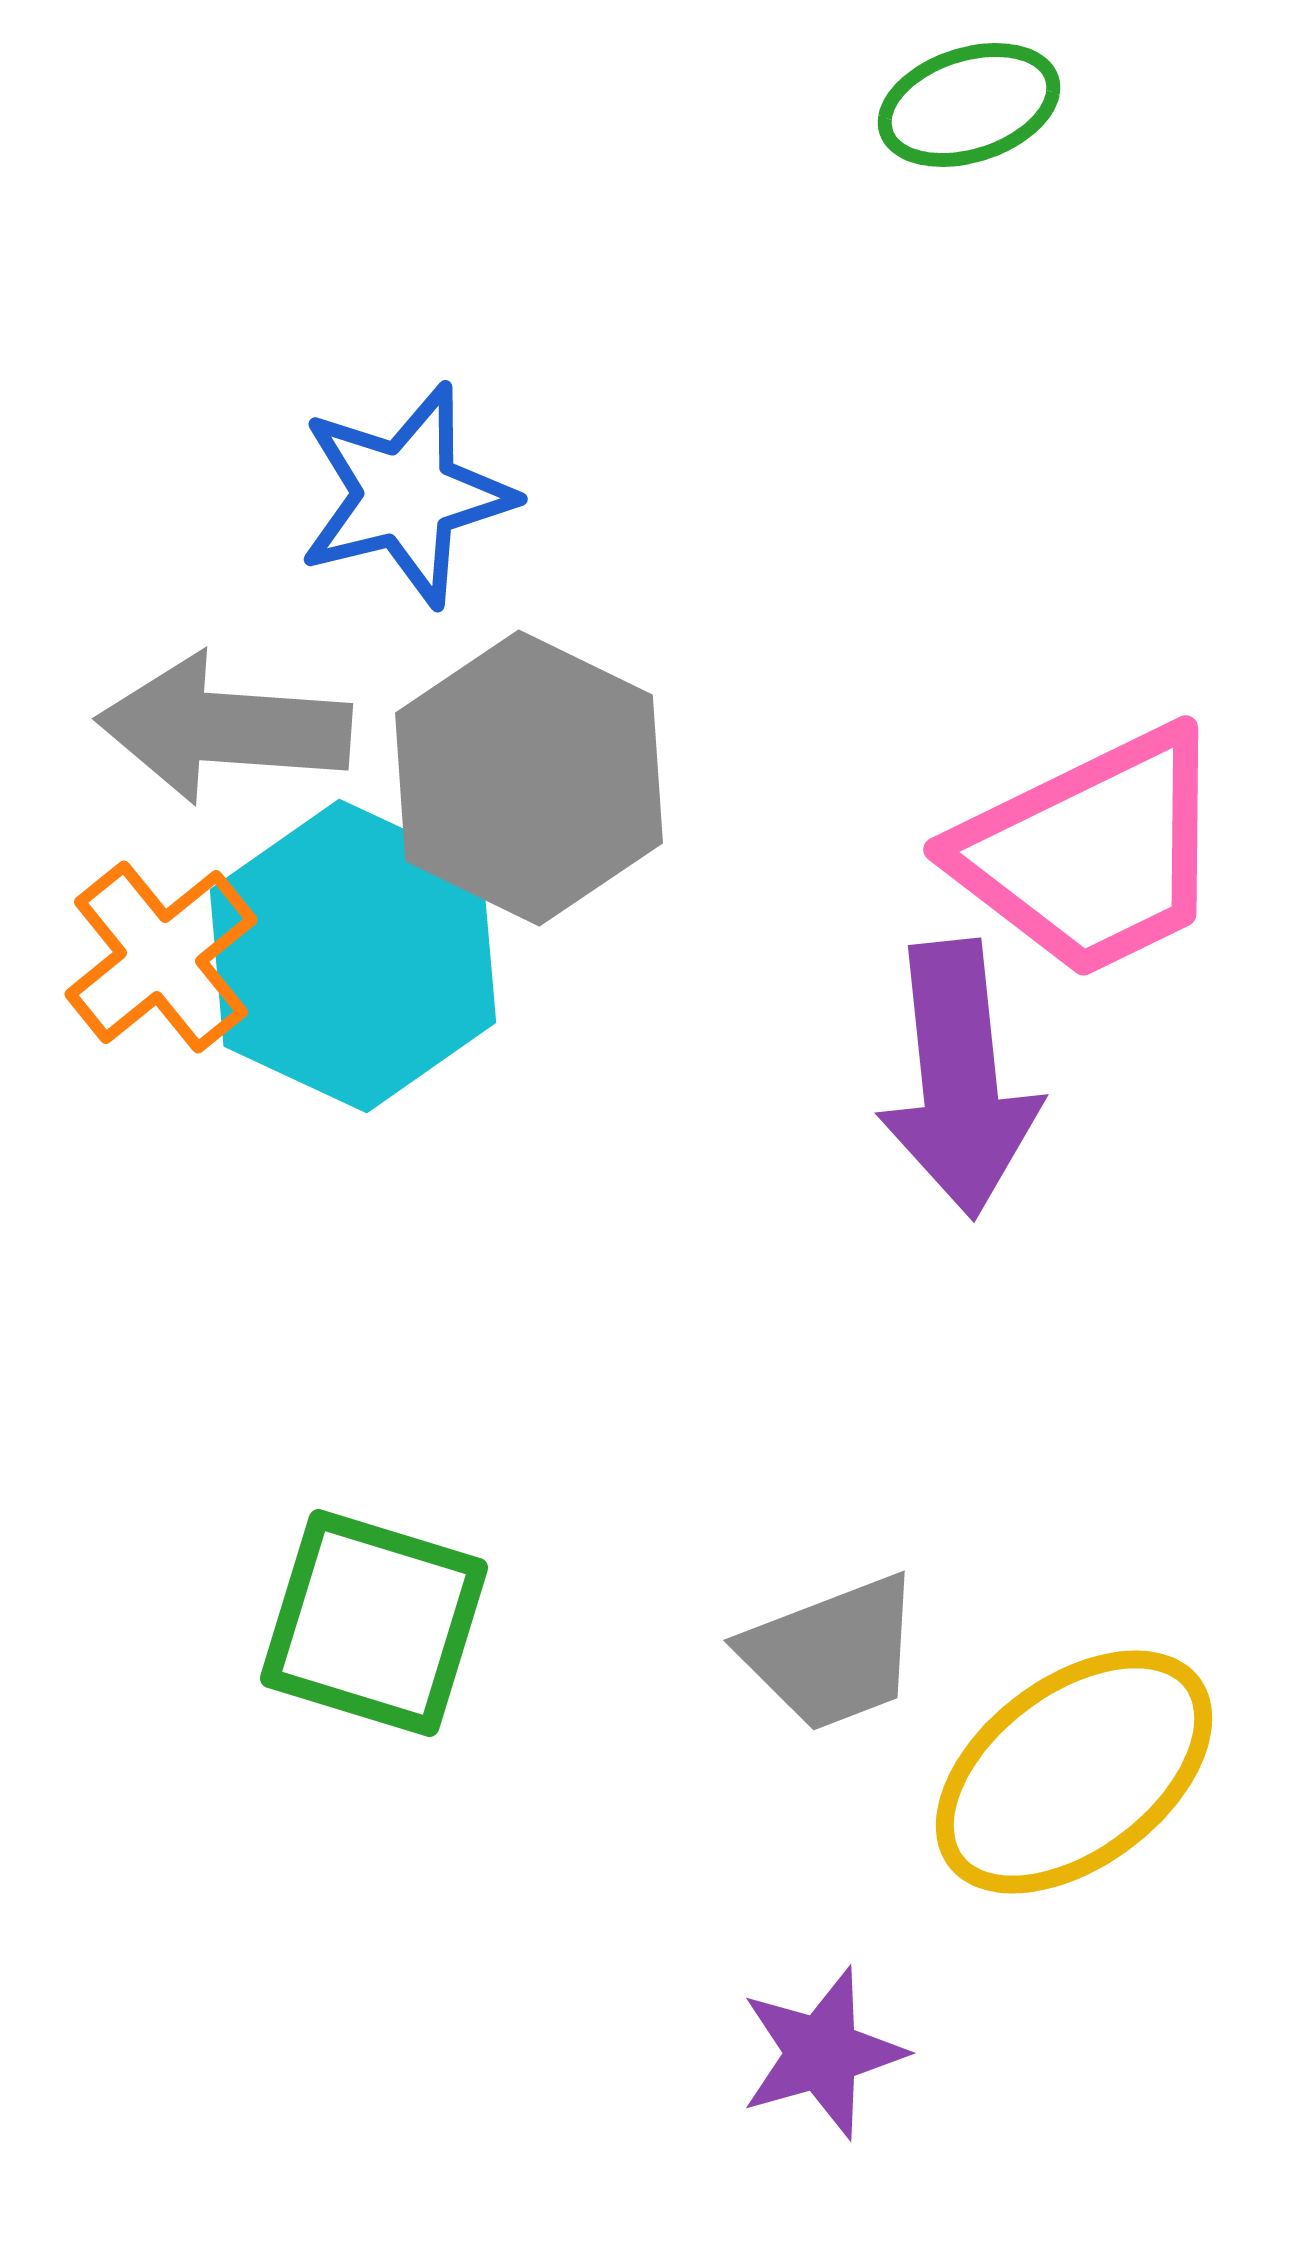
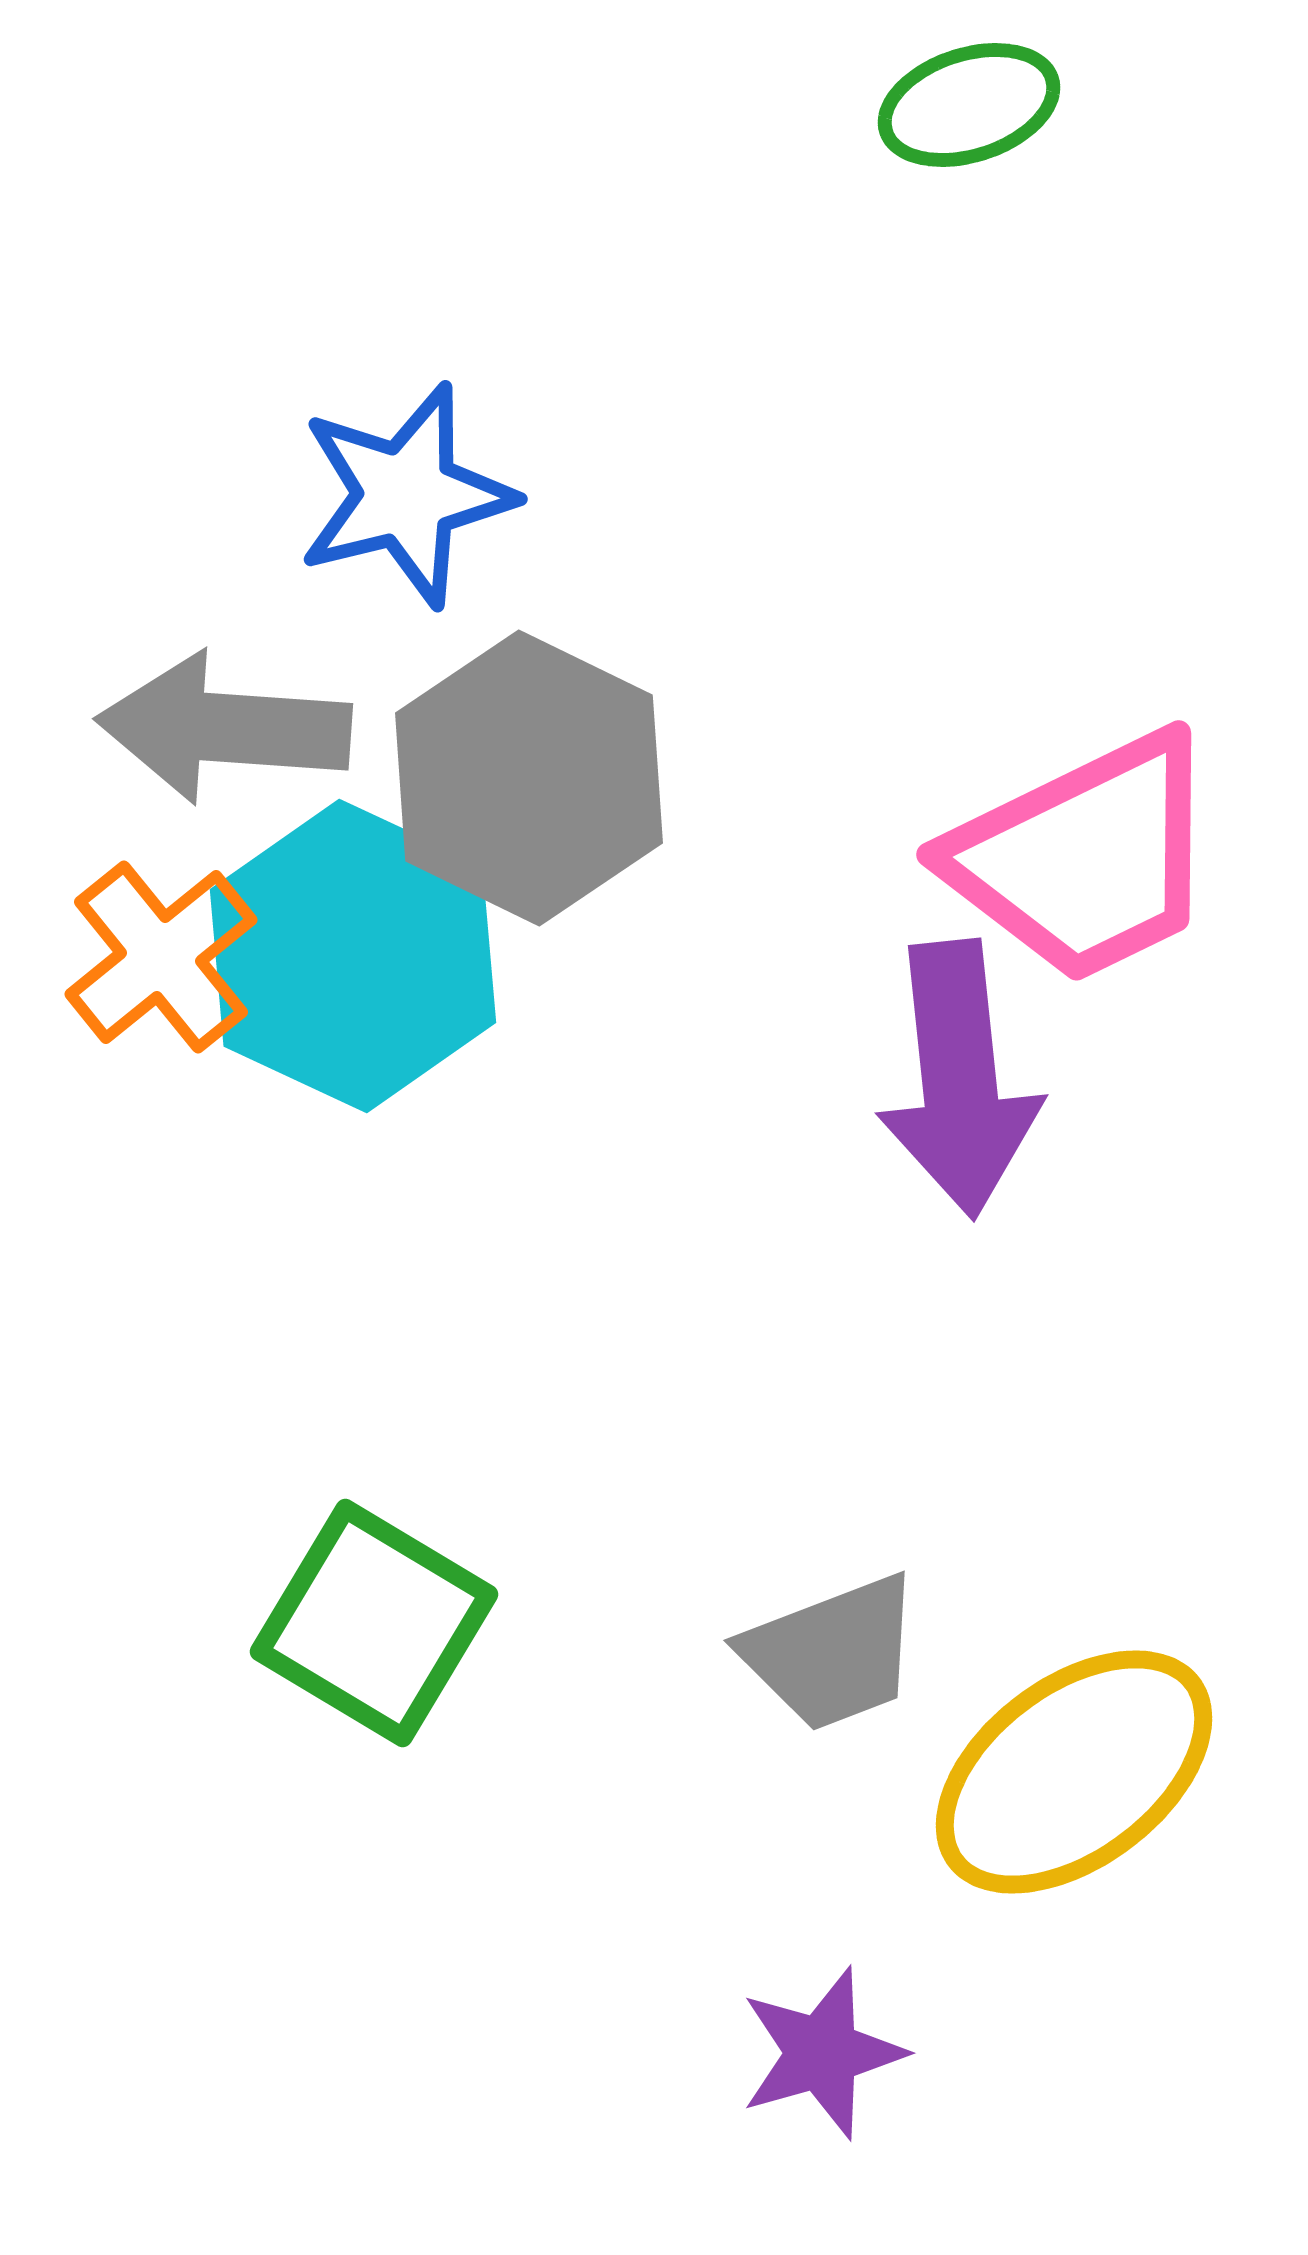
pink trapezoid: moved 7 px left, 5 px down
green square: rotated 14 degrees clockwise
